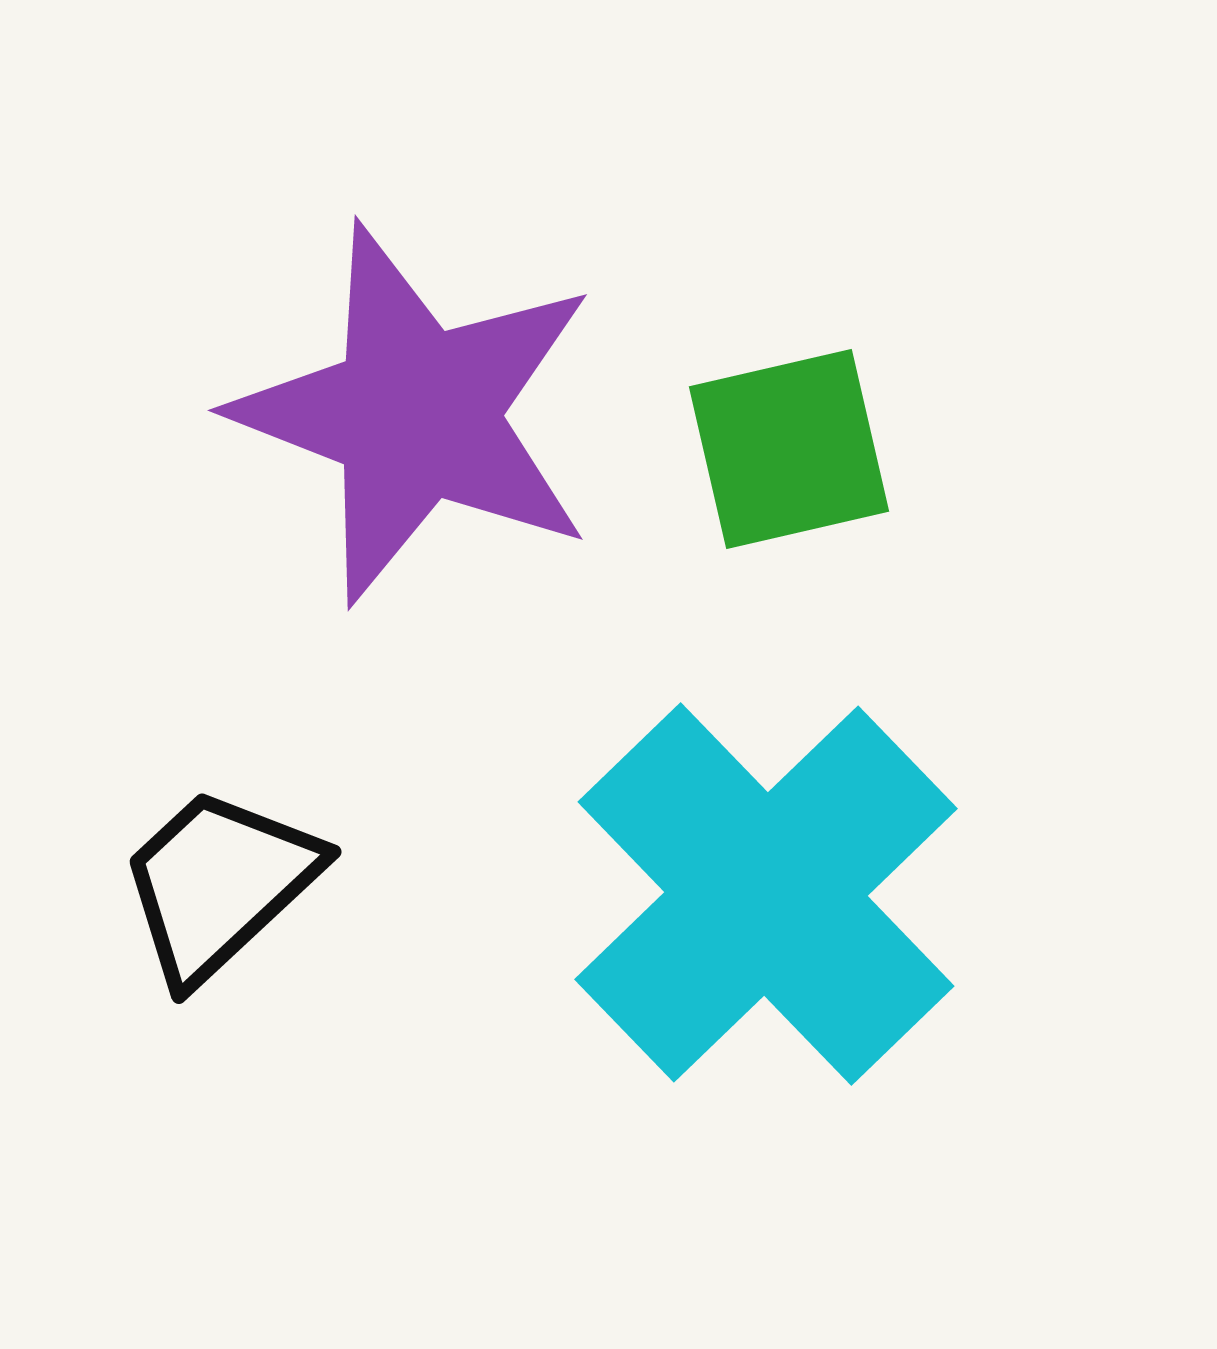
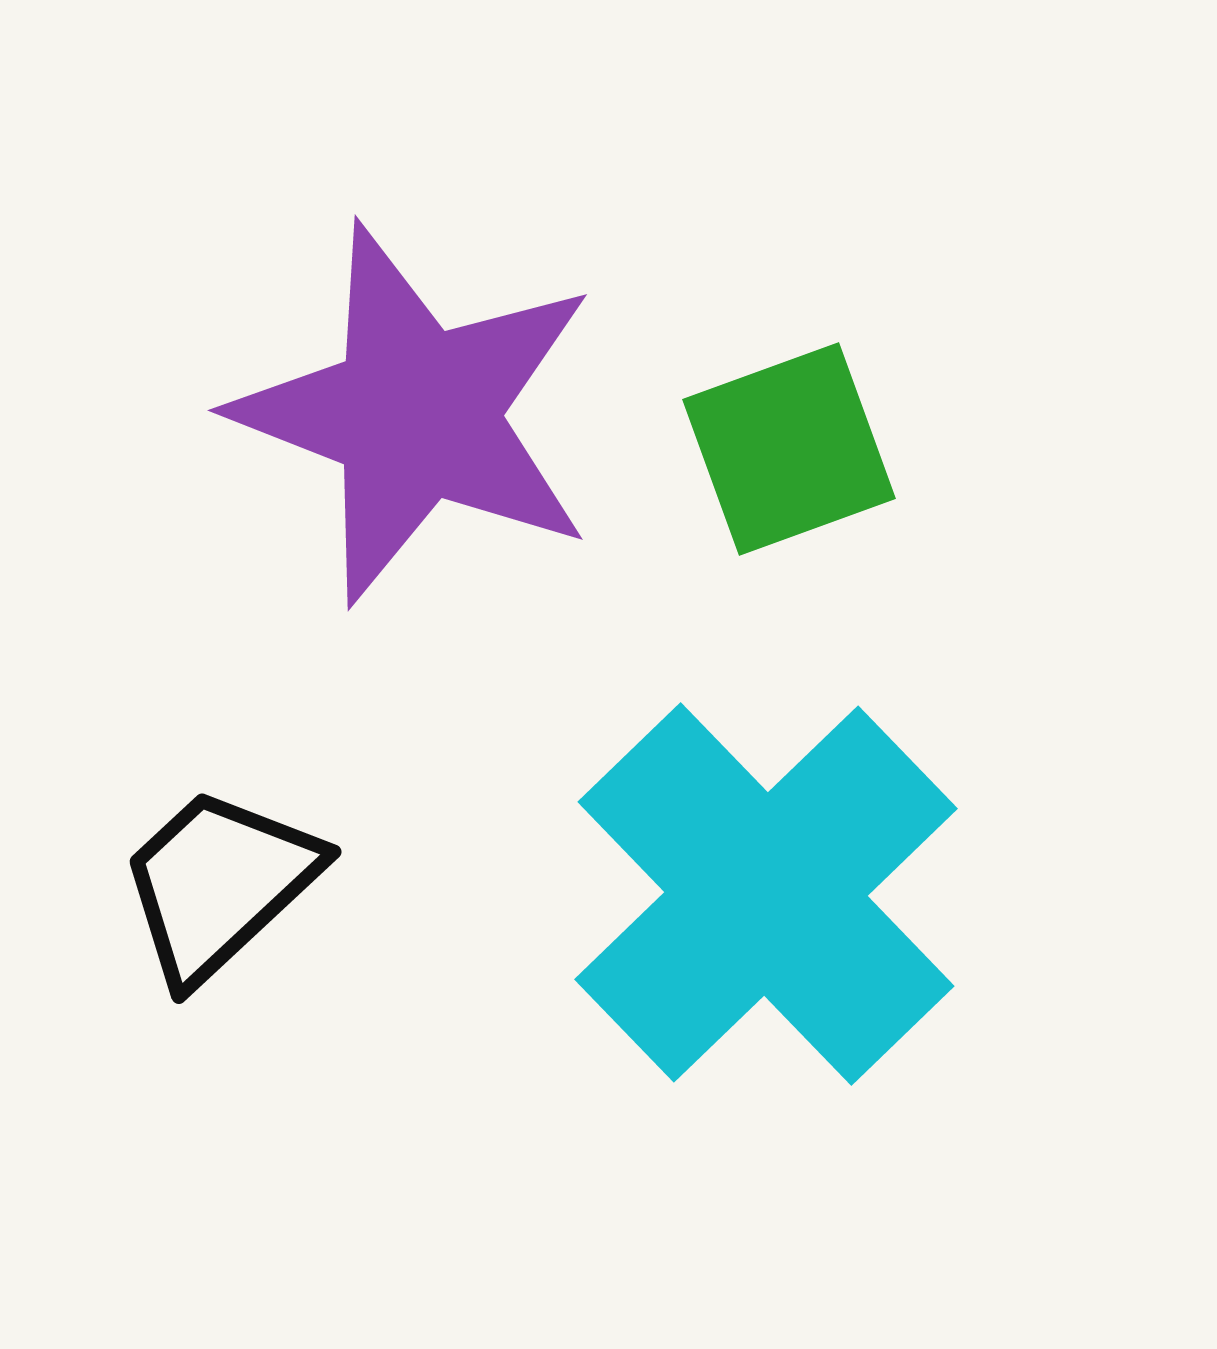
green square: rotated 7 degrees counterclockwise
